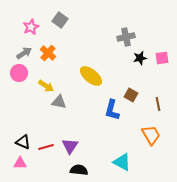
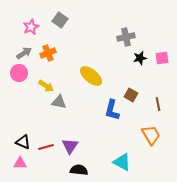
orange cross: rotated 28 degrees clockwise
